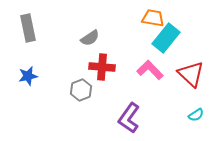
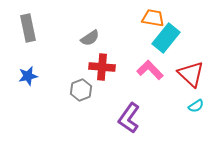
cyan semicircle: moved 9 px up
